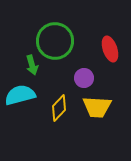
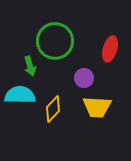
red ellipse: rotated 35 degrees clockwise
green arrow: moved 2 px left, 1 px down
cyan semicircle: rotated 16 degrees clockwise
yellow diamond: moved 6 px left, 1 px down
